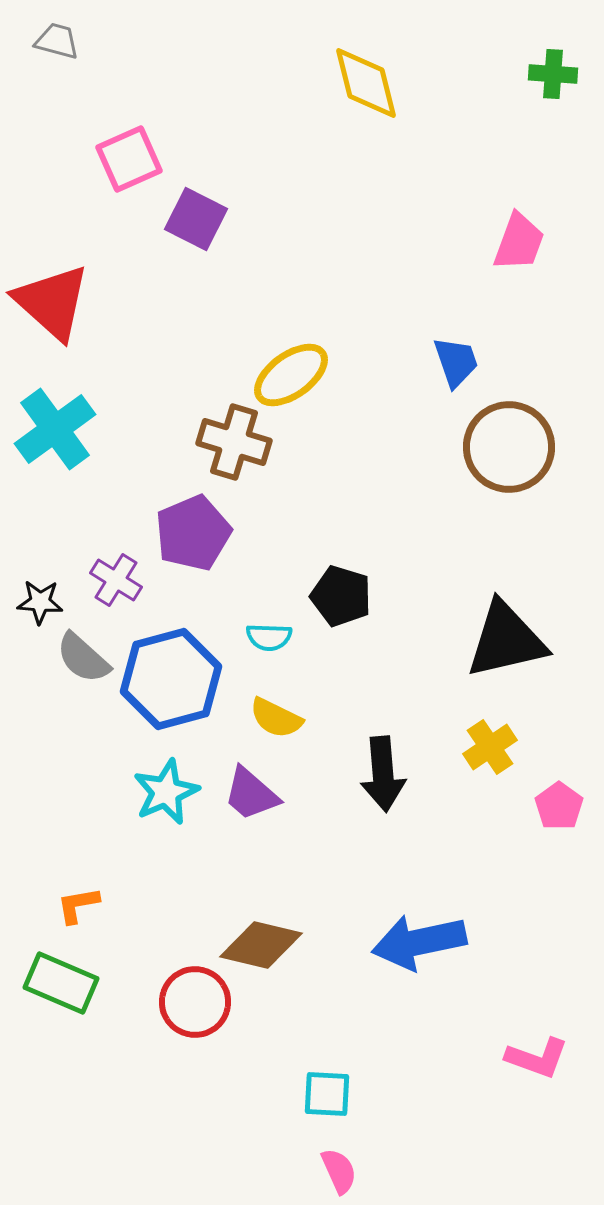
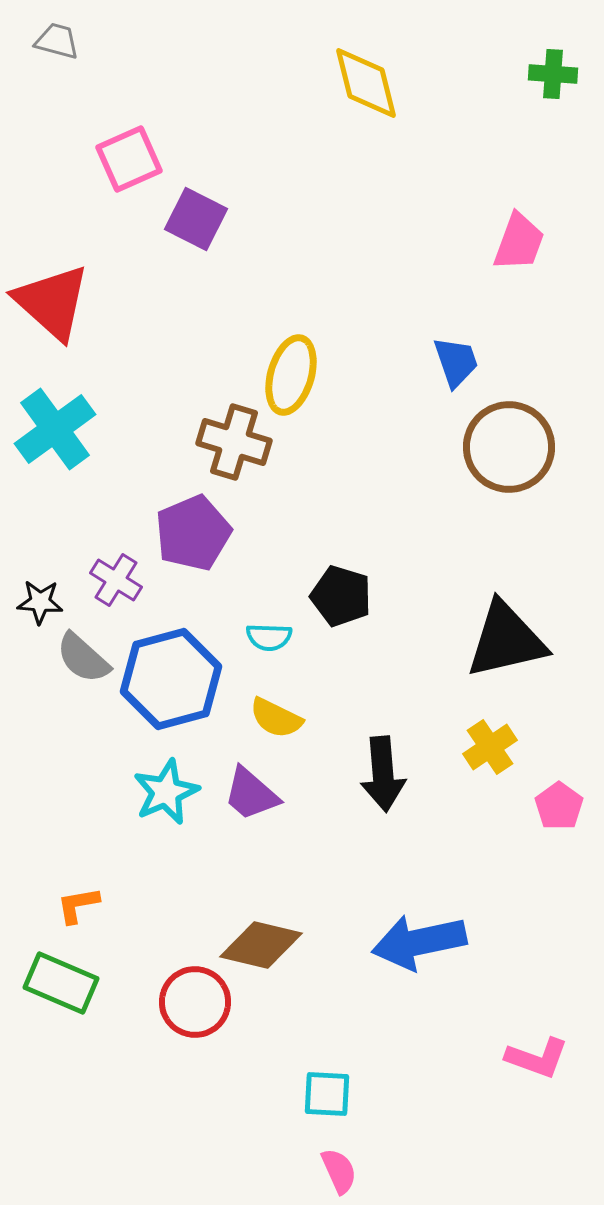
yellow ellipse: rotated 38 degrees counterclockwise
